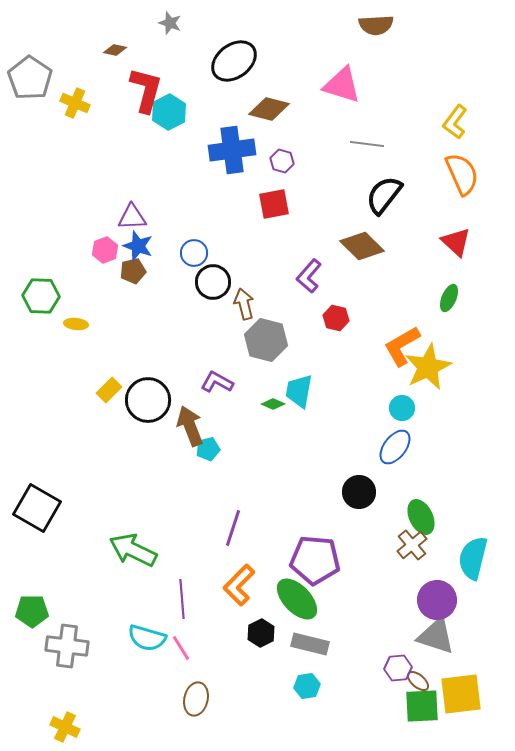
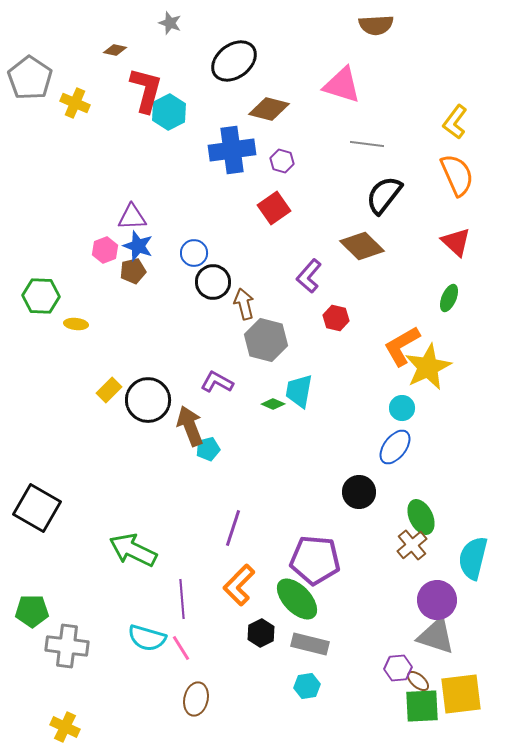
orange semicircle at (462, 174): moved 5 px left, 1 px down
red square at (274, 204): moved 4 px down; rotated 24 degrees counterclockwise
